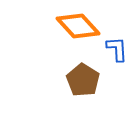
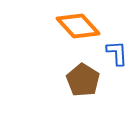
blue L-shape: moved 4 px down
